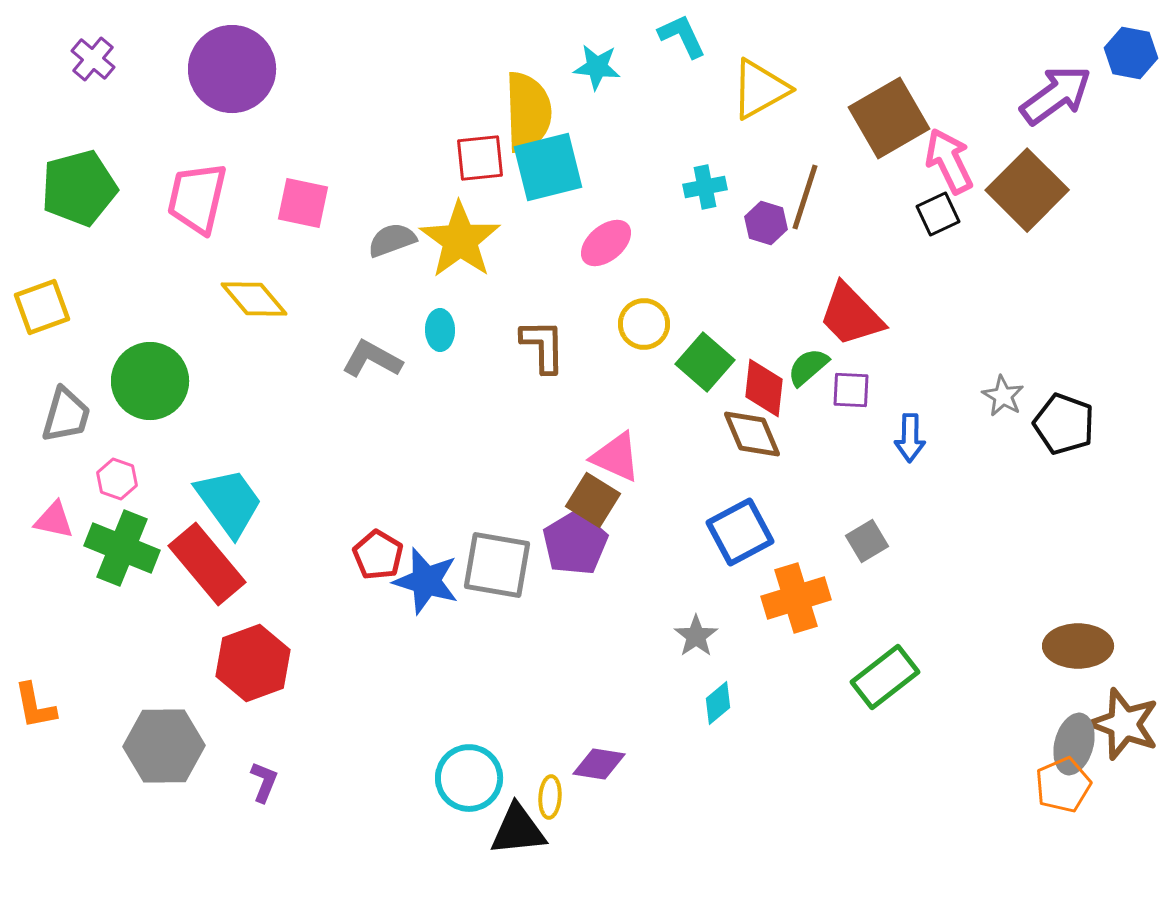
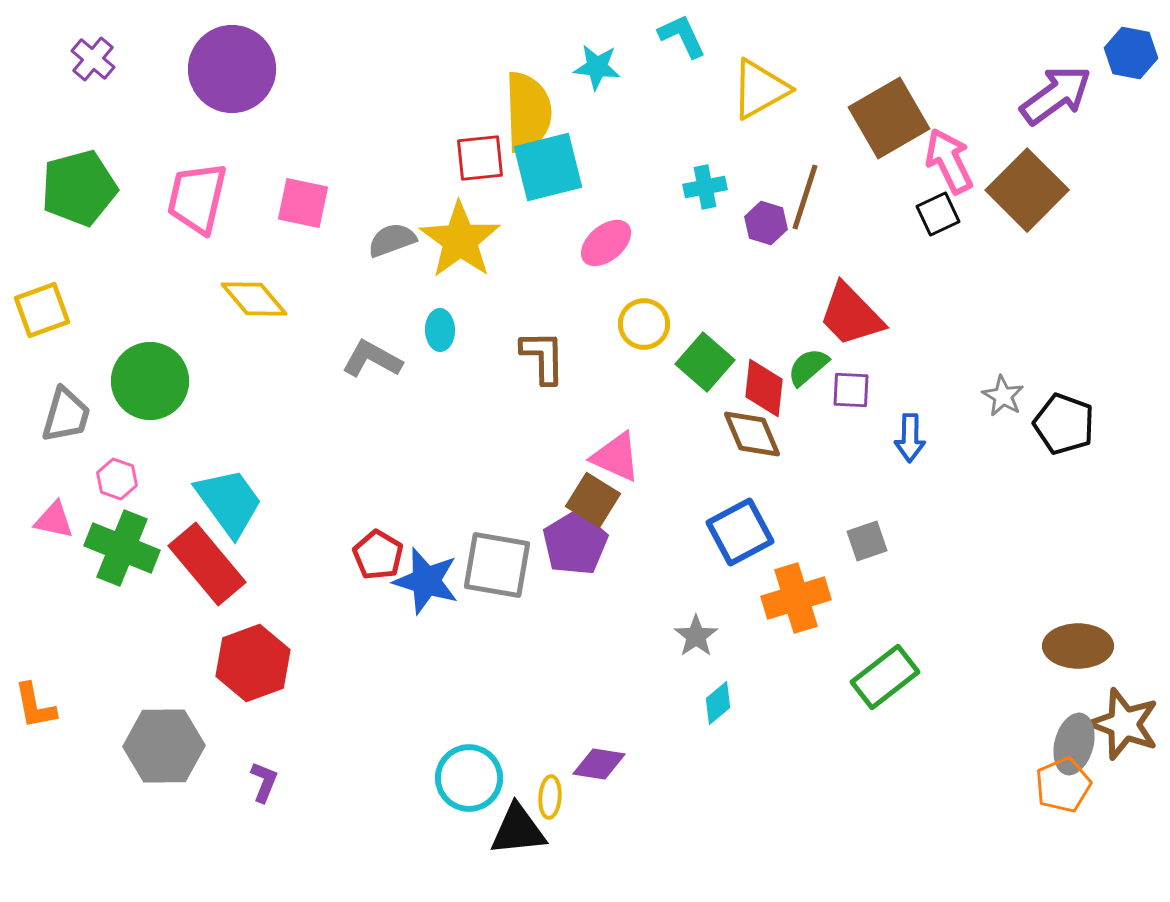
yellow square at (42, 307): moved 3 px down
brown L-shape at (543, 346): moved 11 px down
gray square at (867, 541): rotated 12 degrees clockwise
